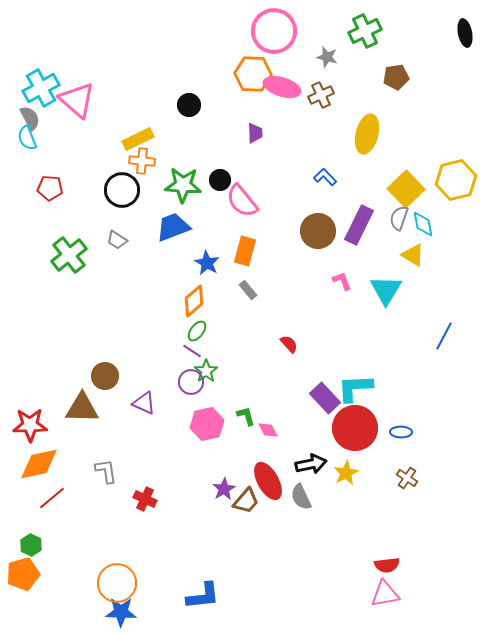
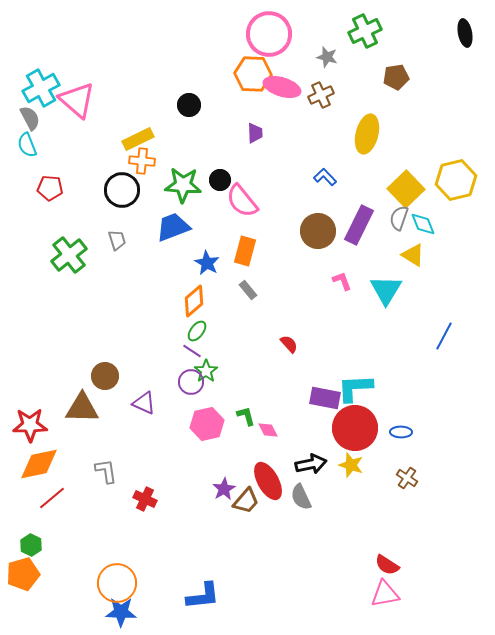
pink circle at (274, 31): moved 5 px left, 3 px down
cyan semicircle at (27, 138): moved 7 px down
cyan diamond at (423, 224): rotated 12 degrees counterclockwise
gray trapezoid at (117, 240): rotated 140 degrees counterclockwise
purple rectangle at (325, 398): rotated 36 degrees counterclockwise
yellow star at (346, 473): moved 5 px right, 8 px up; rotated 25 degrees counterclockwise
red semicircle at (387, 565): rotated 40 degrees clockwise
